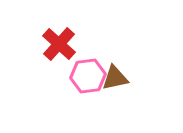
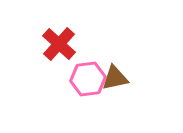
pink hexagon: moved 3 px down
